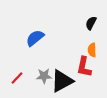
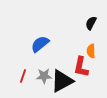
blue semicircle: moved 5 px right, 6 px down
orange semicircle: moved 1 px left, 1 px down
red L-shape: moved 3 px left
red line: moved 6 px right, 2 px up; rotated 24 degrees counterclockwise
